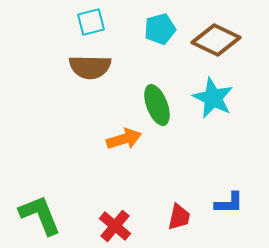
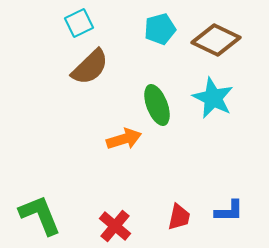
cyan square: moved 12 px left, 1 px down; rotated 12 degrees counterclockwise
brown semicircle: rotated 45 degrees counterclockwise
blue L-shape: moved 8 px down
